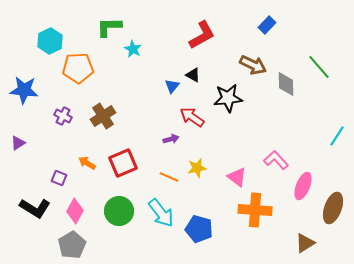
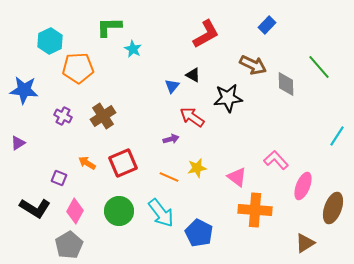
red L-shape: moved 4 px right, 1 px up
blue pentagon: moved 4 px down; rotated 12 degrees clockwise
gray pentagon: moved 3 px left
